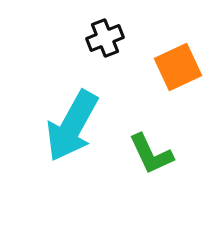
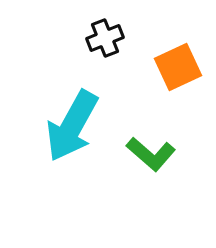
green L-shape: rotated 24 degrees counterclockwise
